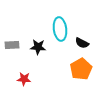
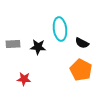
gray rectangle: moved 1 px right, 1 px up
orange pentagon: moved 1 px down; rotated 15 degrees counterclockwise
